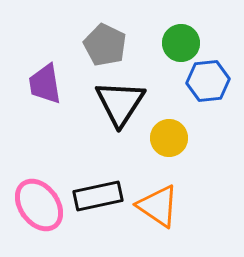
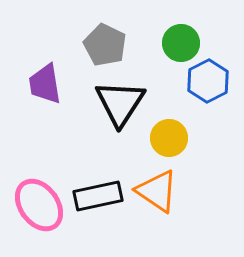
blue hexagon: rotated 21 degrees counterclockwise
orange triangle: moved 1 px left, 15 px up
